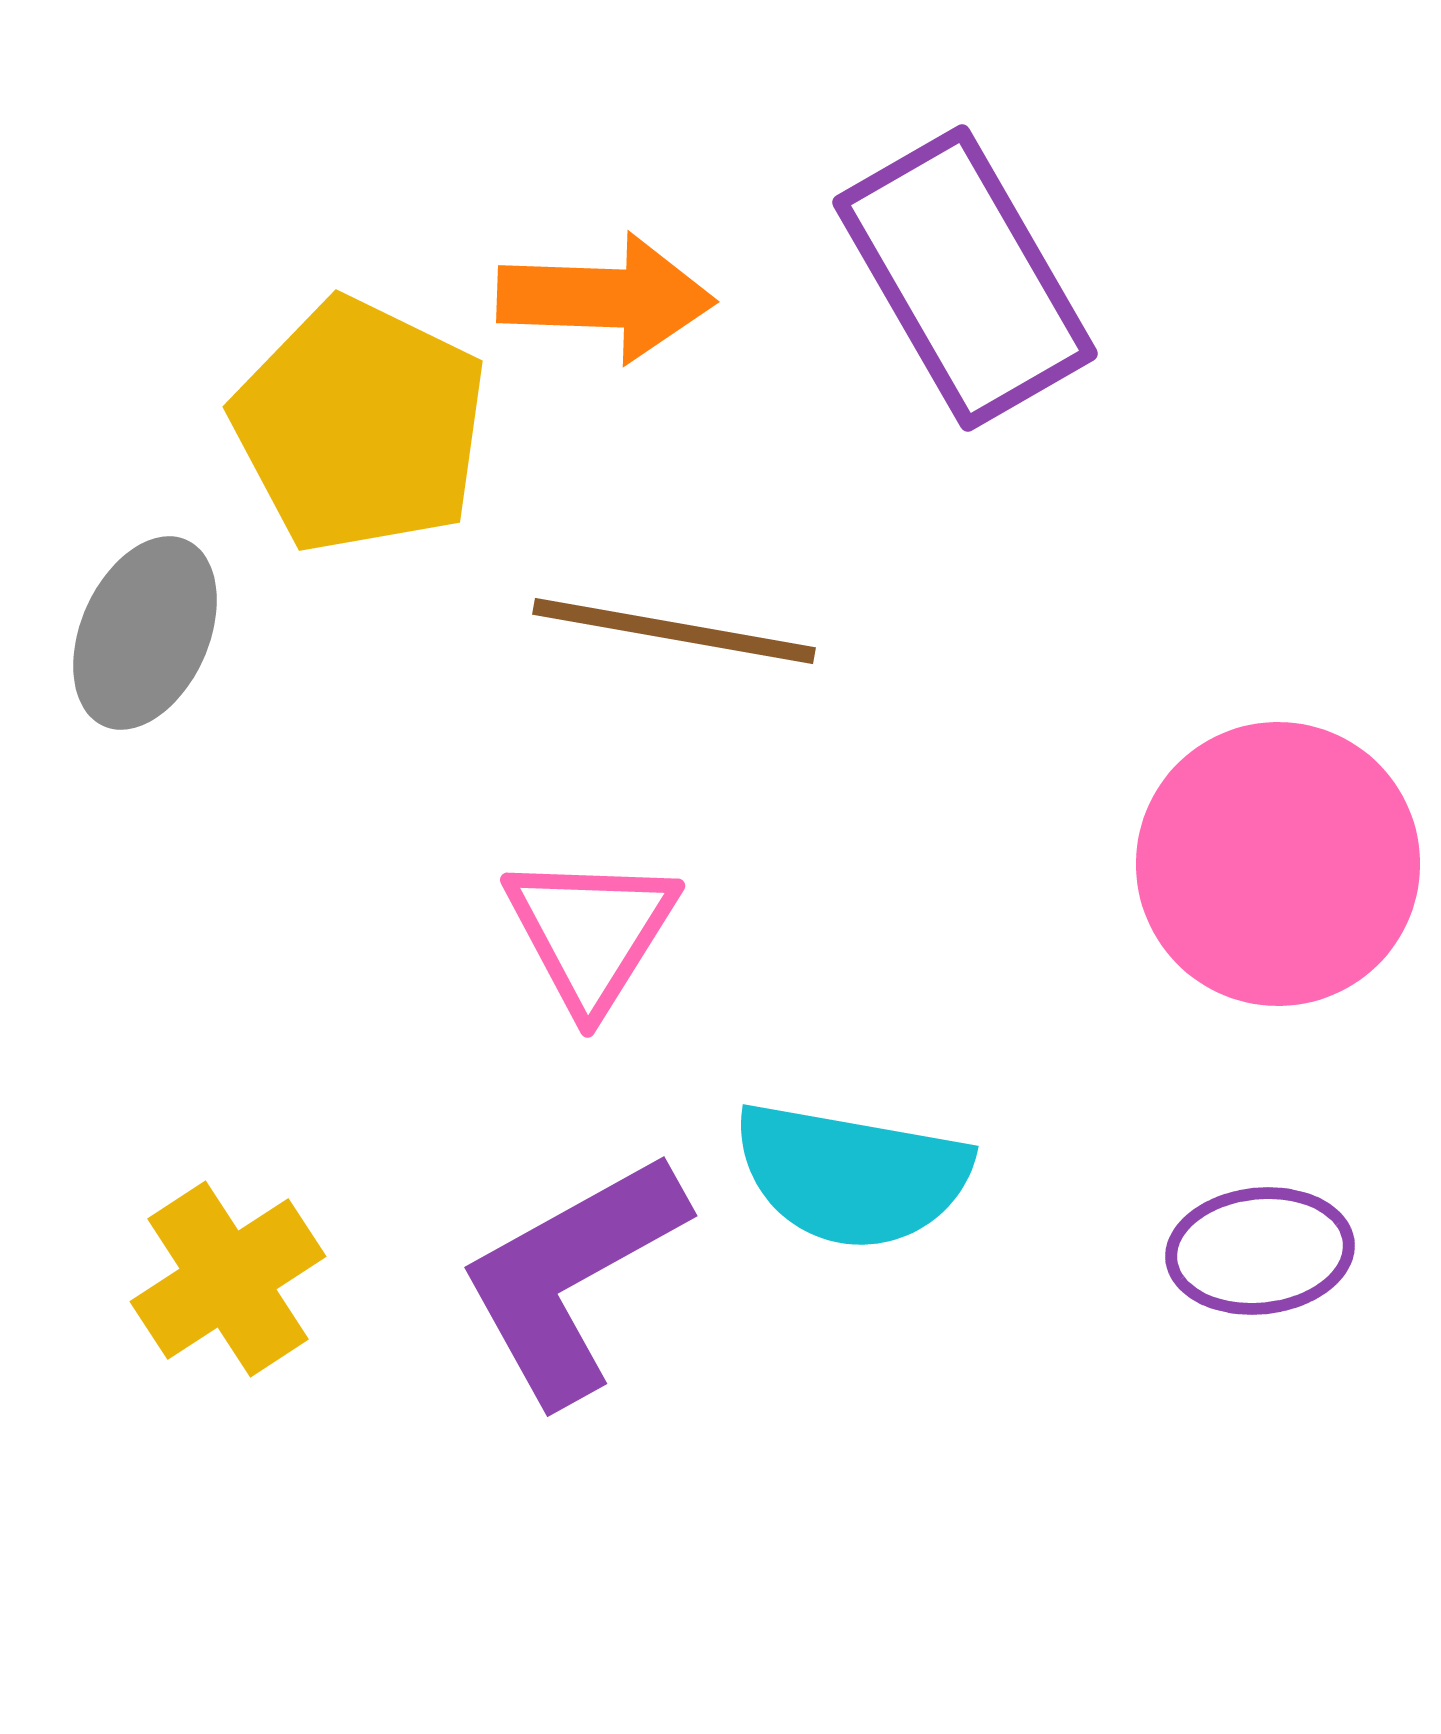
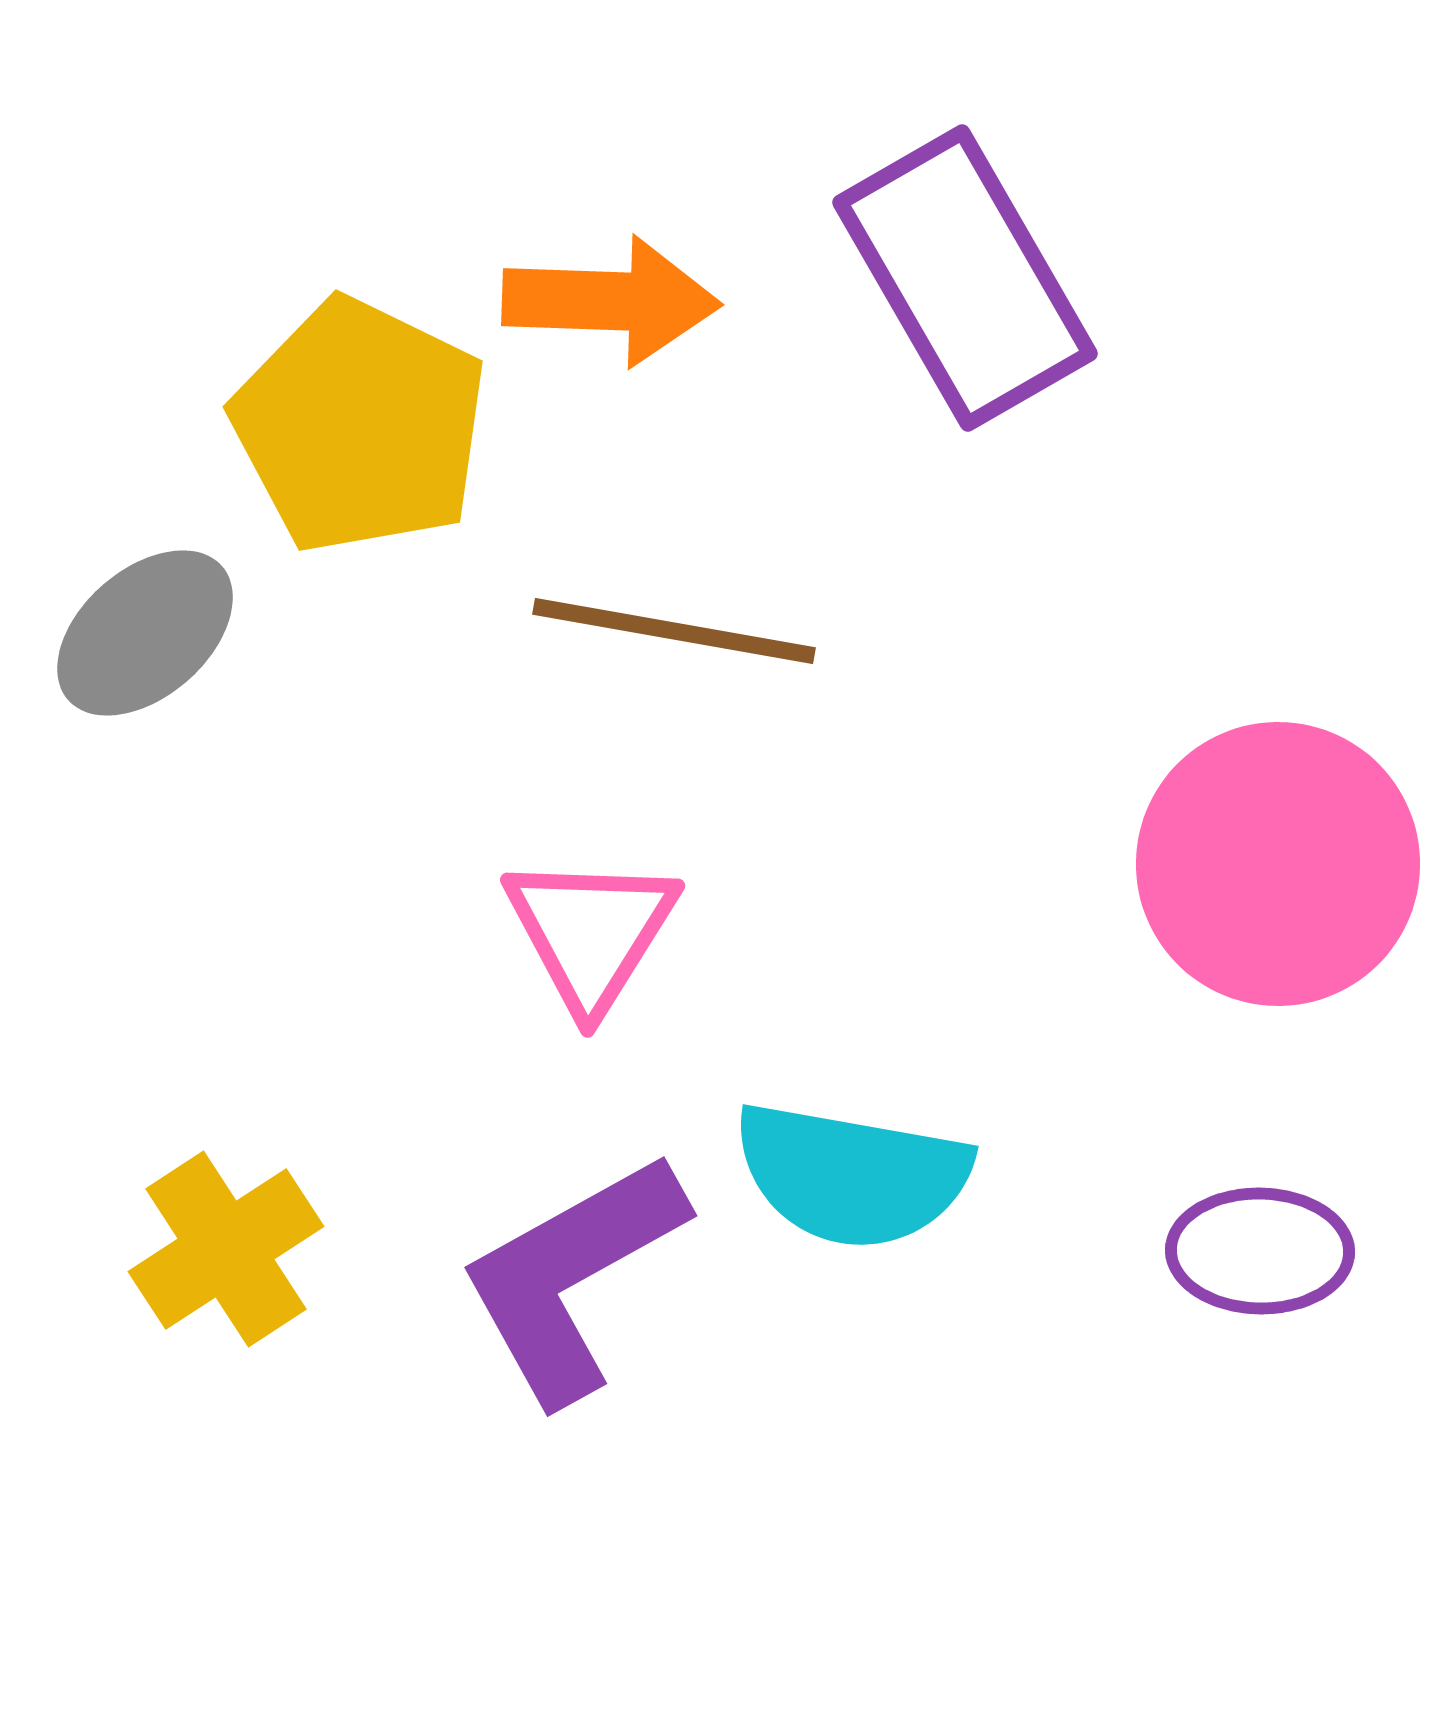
orange arrow: moved 5 px right, 3 px down
gray ellipse: rotated 25 degrees clockwise
purple ellipse: rotated 7 degrees clockwise
yellow cross: moved 2 px left, 30 px up
